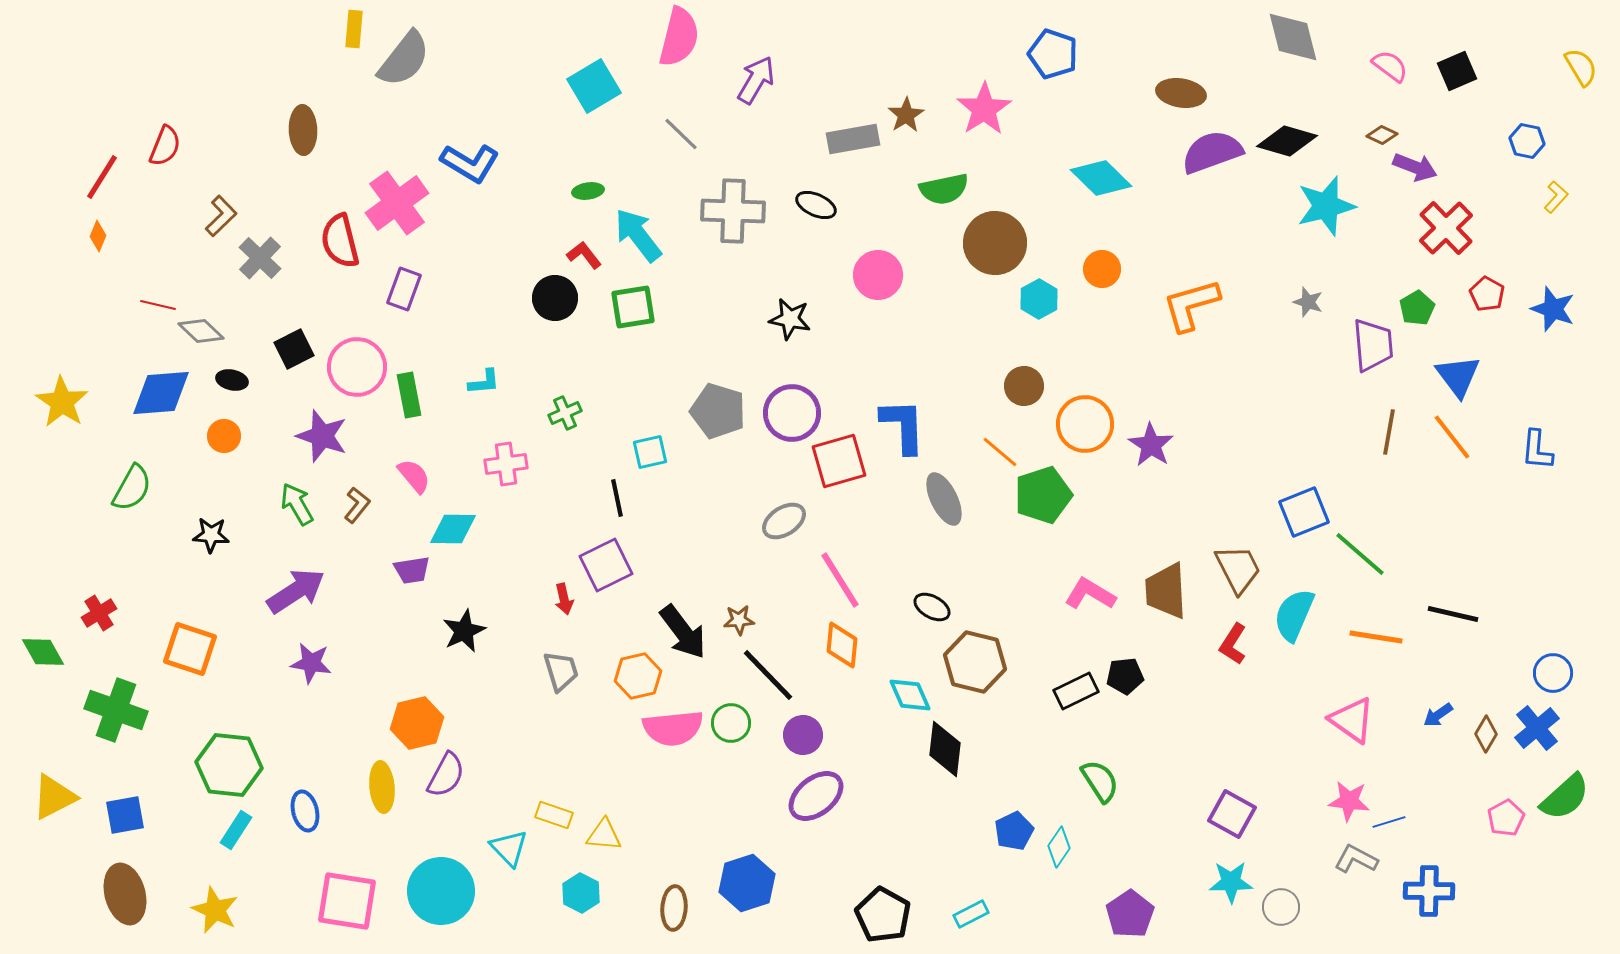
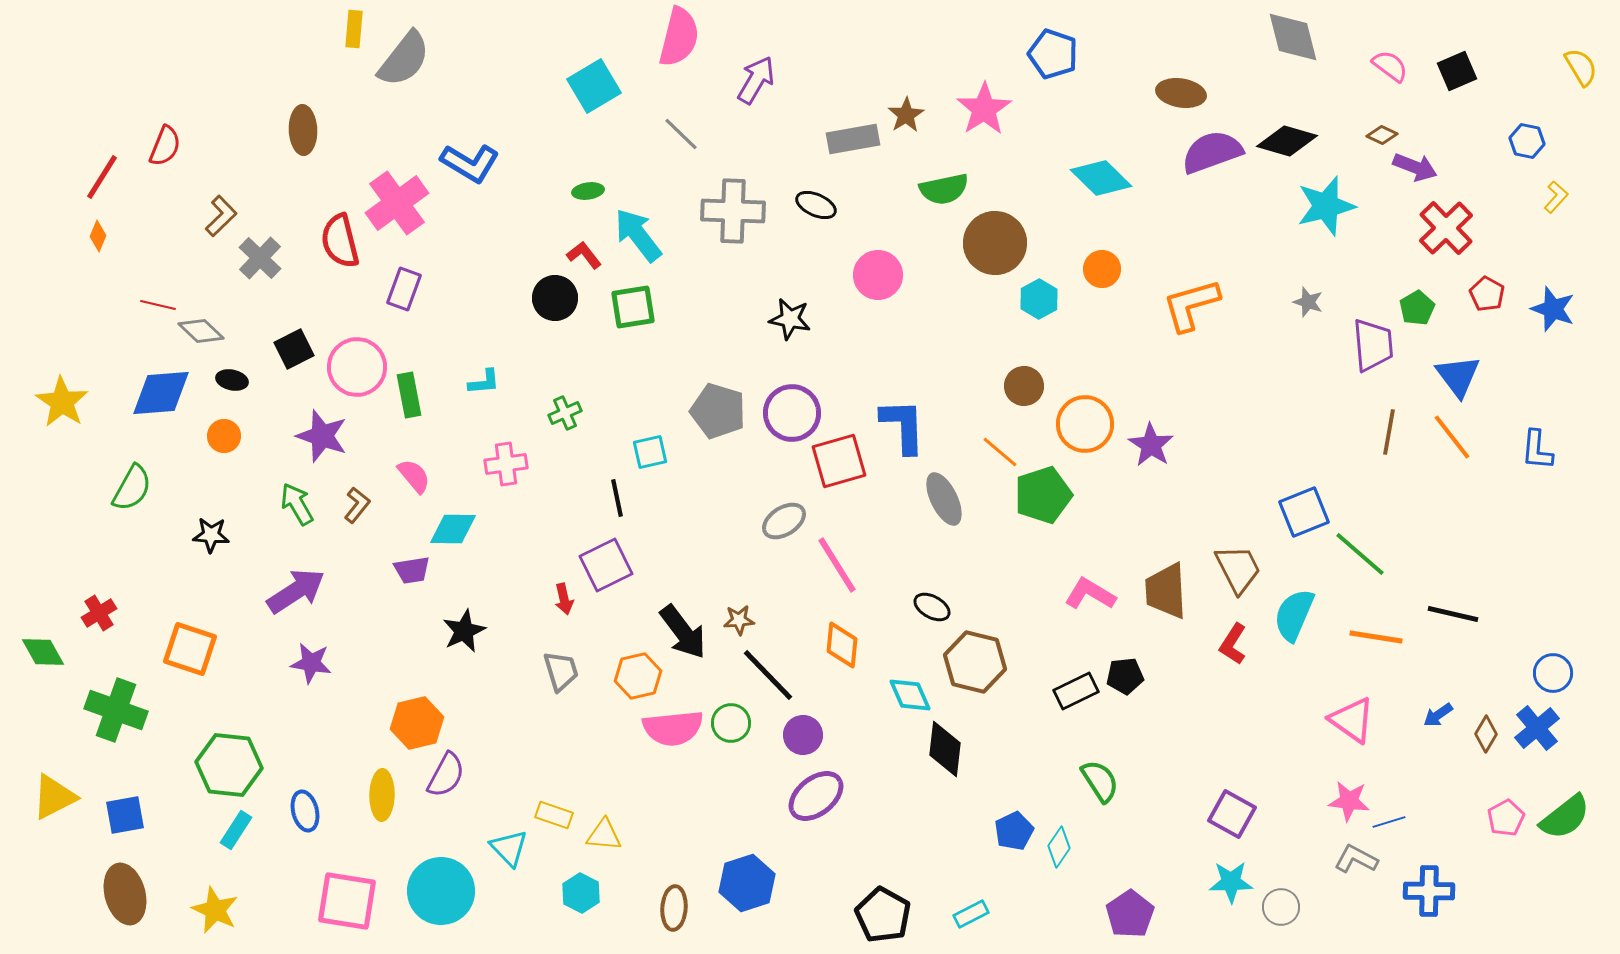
pink line at (840, 580): moved 3 px left, 15 px up
yellow ellipse at (382, 787): moved 8 px down; rotated 6 degrees clockwise
green semicircle at (1565, 797): moved 20 px down; rotated 4 degrees clockwise
